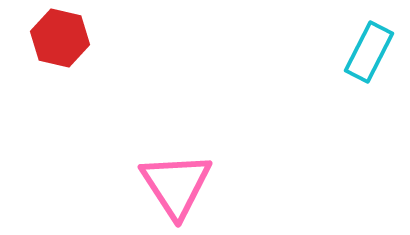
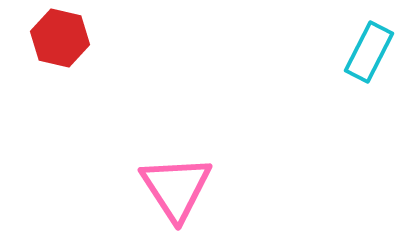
pink triangle: moved 3 px down
